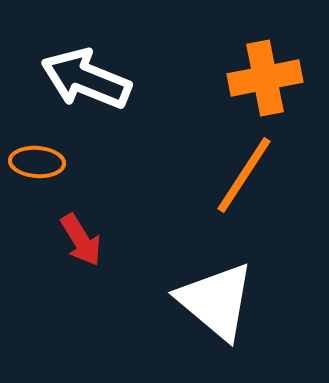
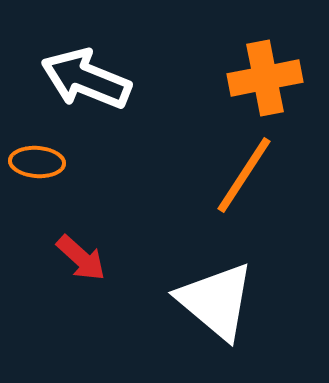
red arrow: moved 18 px down; rotated 16 degrees counterclockwise
